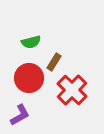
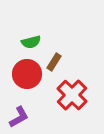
red circle: moved 2 px left, 4 px up
red cross: moved 5 px down
purple L-shape: moved 1 px left, 2 px down
